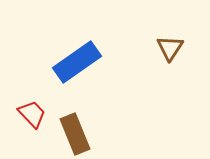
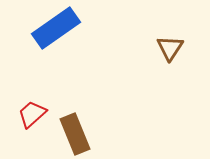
blue rectangle: moved 21 px left, 34 px up
red trapezoid: rotated 88 degrees counterclockwise
